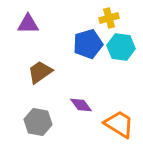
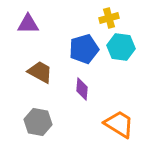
blue pentagon: moved 4 px left, 5 px down
brown trapezoid: rotated 64 degrees clockwise
purple diamond: moved 1 px right, 16 px up; rotated 40 degrees clockwise
